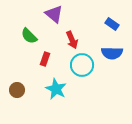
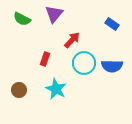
purple triangle: rotated 30 degrees clockwise
green semicircle: moved 7 px left, 17 px up; rotated 18 degrees counterclockwise
red arrow: rotated 114 degrees counterclockwise
blue semicircle: moved 13 px down
cyan circle: moved 2 px right, 2 px up
brown circle: moved 2 px right
